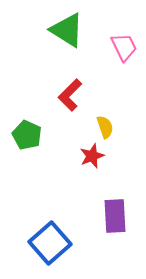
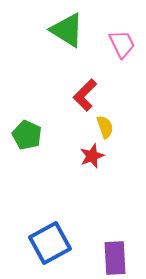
pink trapezoid: moved 2 px left, 3 px up
red L-shape: moved 15 px right
purple rectangle: moved 42 px down
blue square: rotated 12 degrees clockwise
